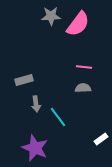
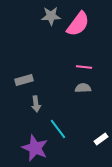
cyan line: moved 12 px down
